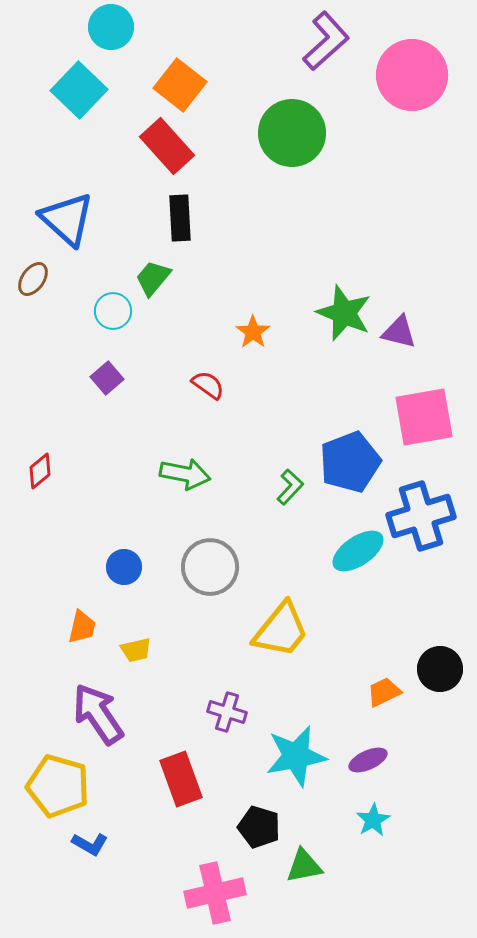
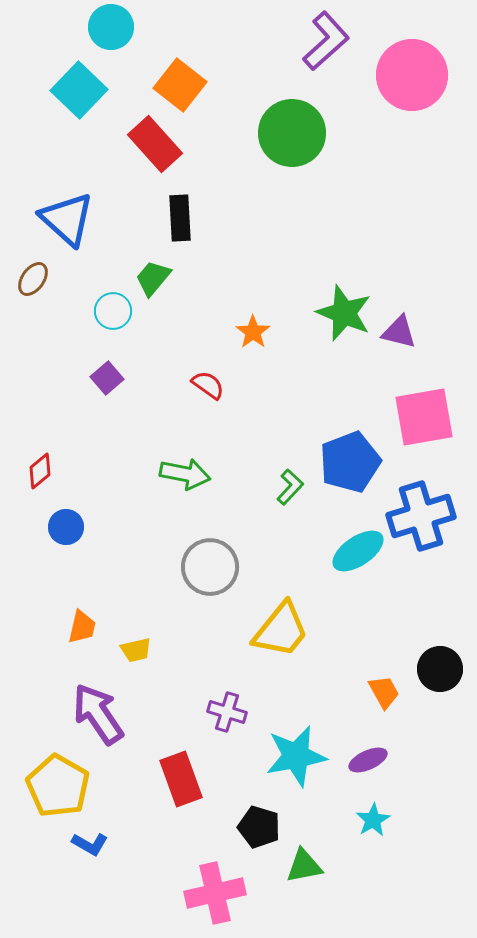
red rectangle at (167, 146): moved 12 px left, 2 px up
blue circle at (124, 567): moved 58 px left, 40 px up
orange trapezoid at (384, 692): rotated 87 degrees clockwise
yellow pentagon at (58, 786): rotated 14 degrees clockwise
